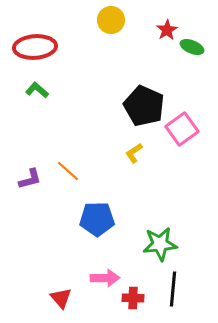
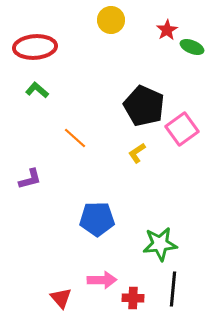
yellow L-shape: moved 3 px right
orange line: moved 7 px right, 33 px up
pink arrow: moved 3 px left, 2 px down
